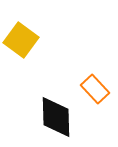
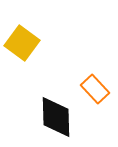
yellow square: moved 1 px right, 3 px down
